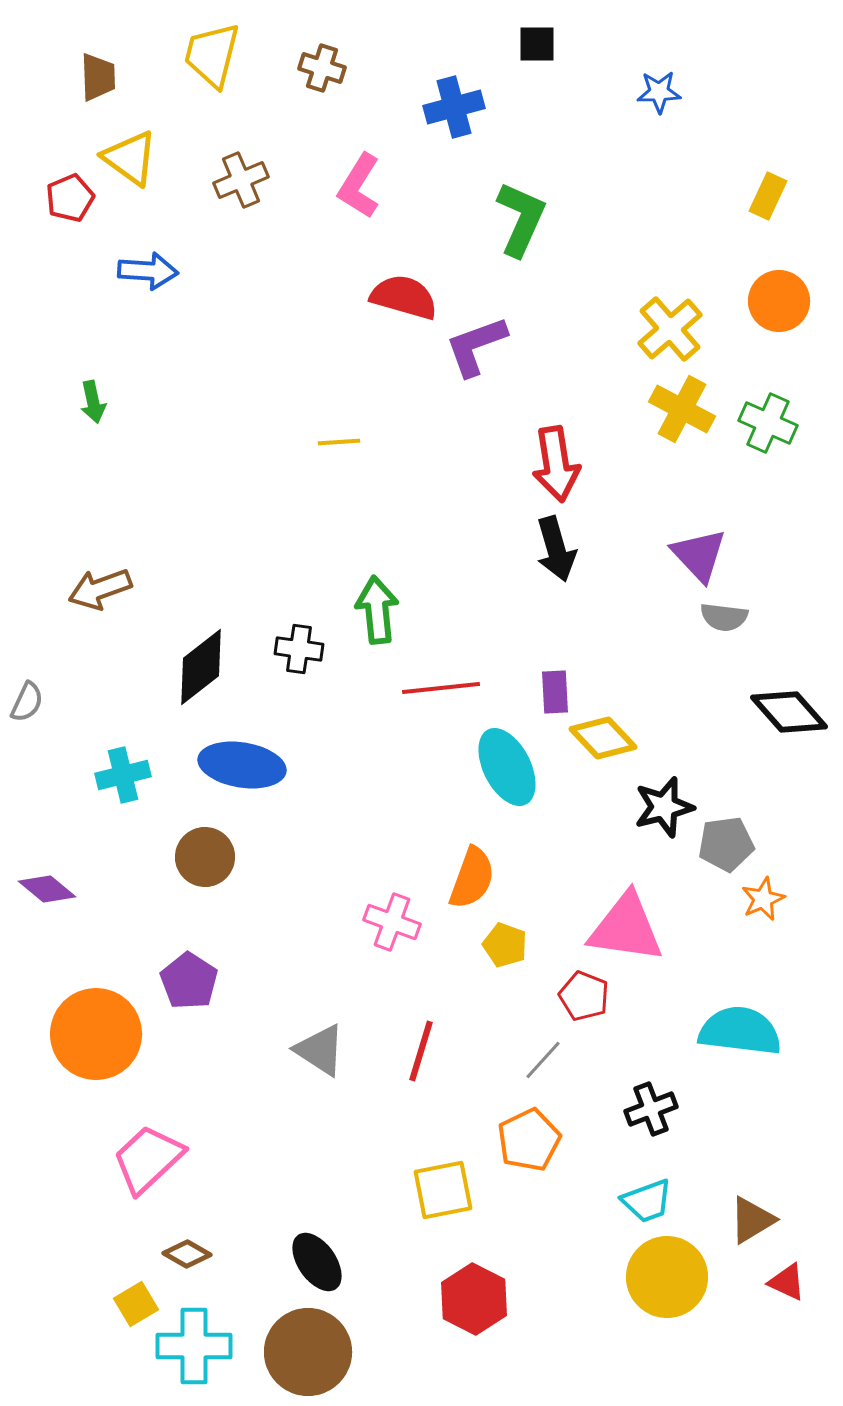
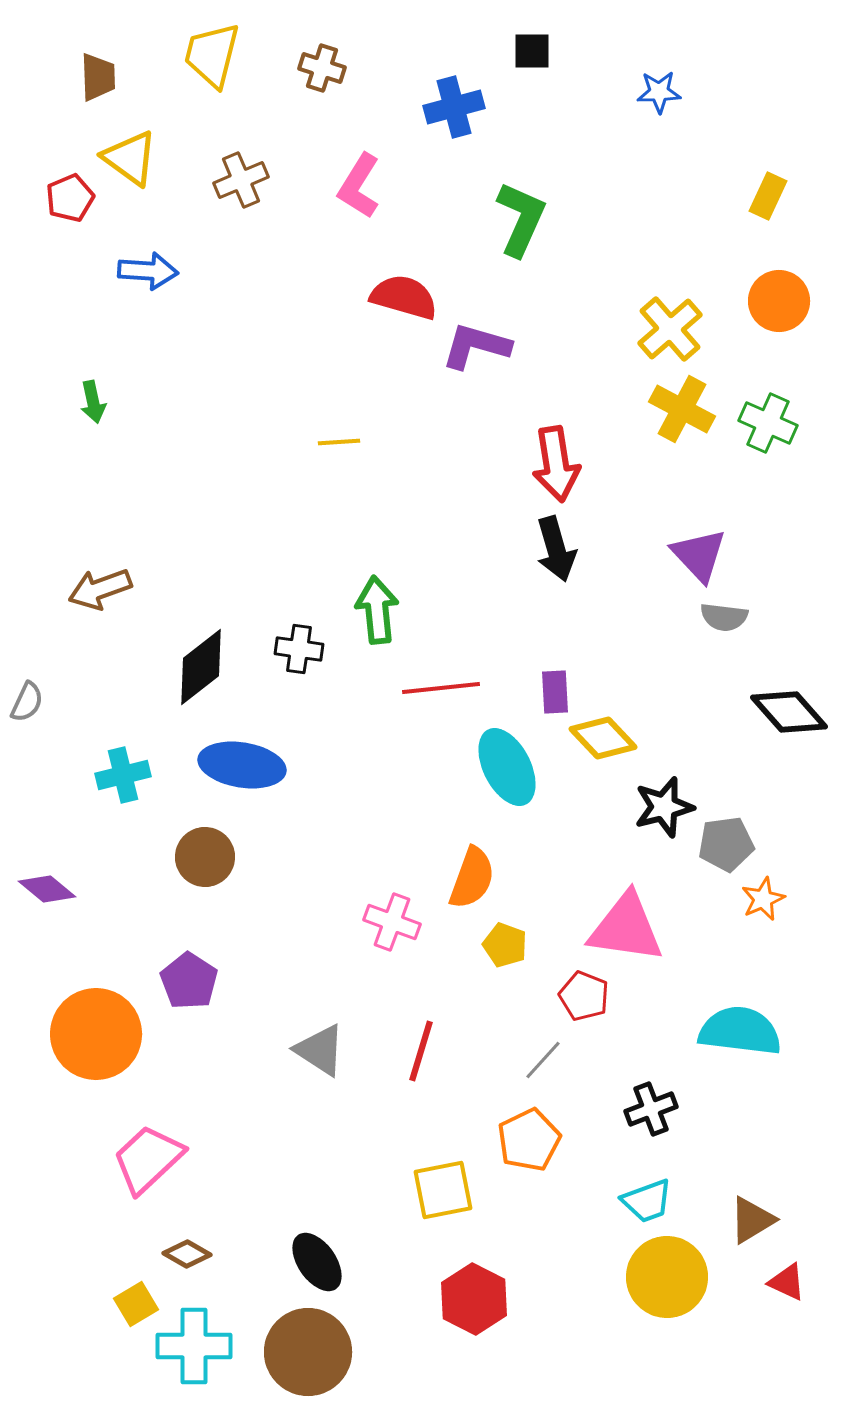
black square at (537, 44): moved 5 px left, 7 px down
purple L-shape at (476, 346): rotated 36 degrees clockwise
